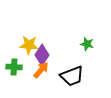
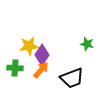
yellow star: moved 1 px down; rotated 12 degrees counterclockwise
green cross: moved 1 px right, 1 px down
black trapezoid: moved 2 px down
